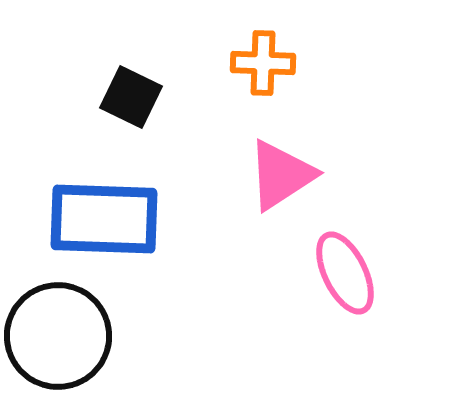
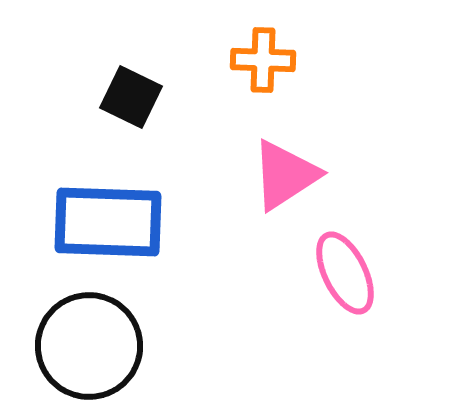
orange cross: moved 3 px up
pink triangle: moved 4 px right
blue rectangle: moved 4 px right, 3 px down
black circle: moved 31 px right, 10 px down
